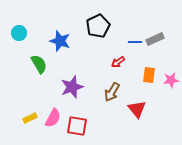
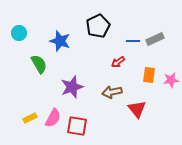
blue line: moved 2 px left, 1 px up
brown arrow: rotated 48 degrees clockwise
